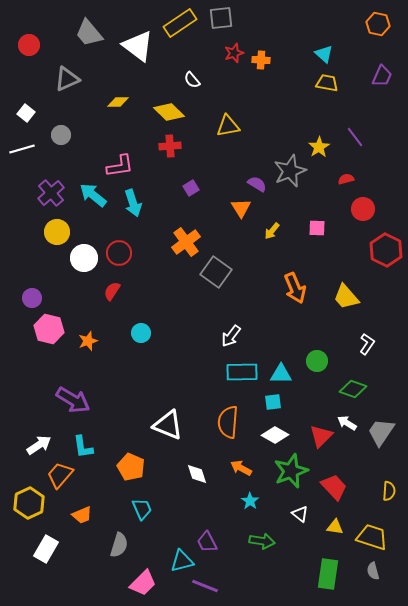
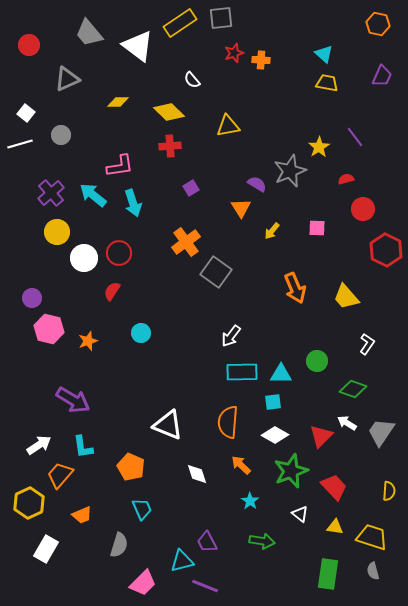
white line at (22, 149): moved 2 px left, 5 px up
orange arrow at (241, 468): moved 3 px up; rotated 15 degrees clockwise
